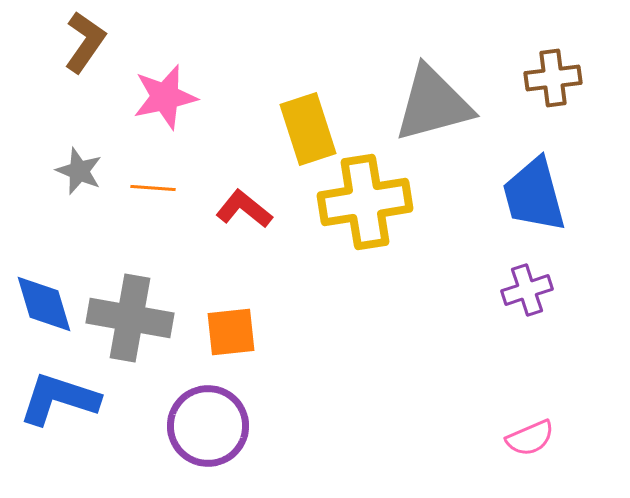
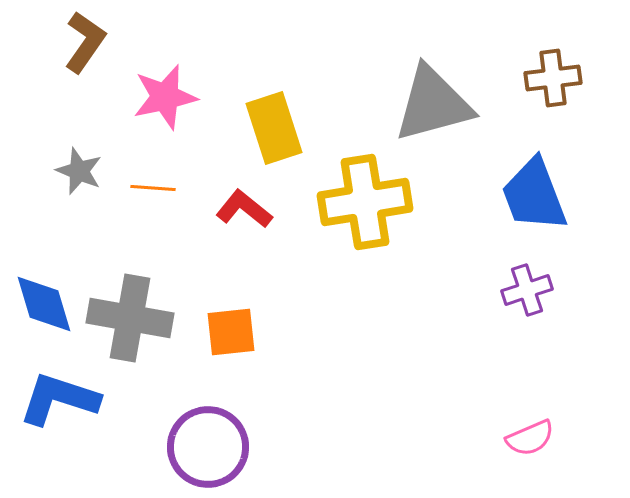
yellow rectangle: moved 34 px left, 1 px up
blue trapezoid: rotated 6 degrees counterclockwise
purple circle: moved 21 px down
